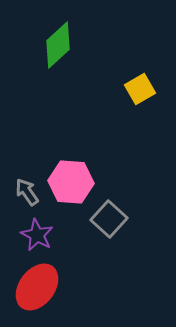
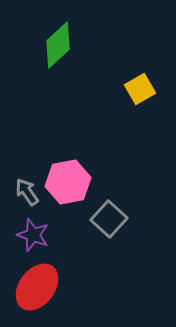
pink hexagon: moved 3 px left; rotated 15 degrees counterclockwise
purple star: moved 4 px left; rotated 8 degrees counterclockwise
